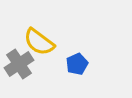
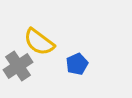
gray cross: moved 1 px left, 2 px down
